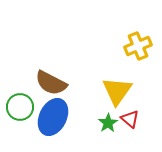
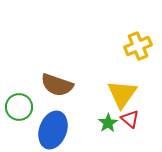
brown semicircle: moved 6 px right, 2 px down; rotated 8 degrees counterclockwise
yellow triangle: moved 5 px right, 3 px down
green circle: moved 1 px left
blue ellipse: moved 13 px down; rotated 6 degrees counterclockwise
